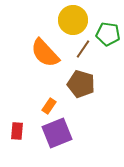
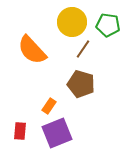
yellow circle: moved 1 px left, 2 px down
green pentagon: moved 9 px up
orange semicircle: moved 13 px left, 3 px up
red rectangle: moved 3 px right
